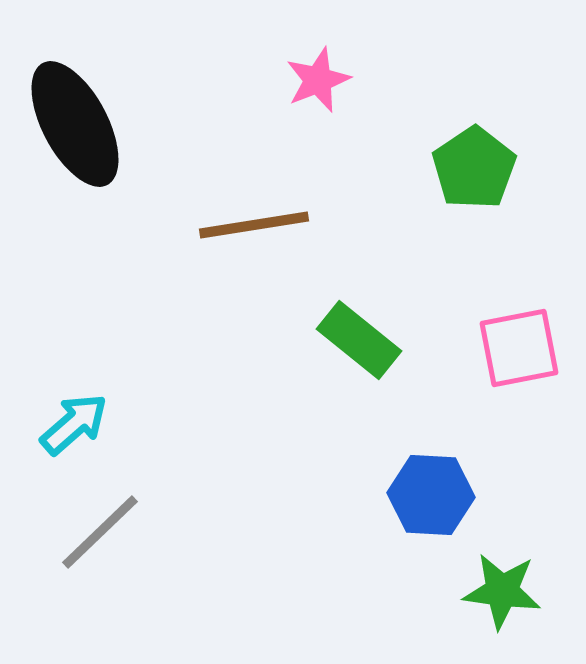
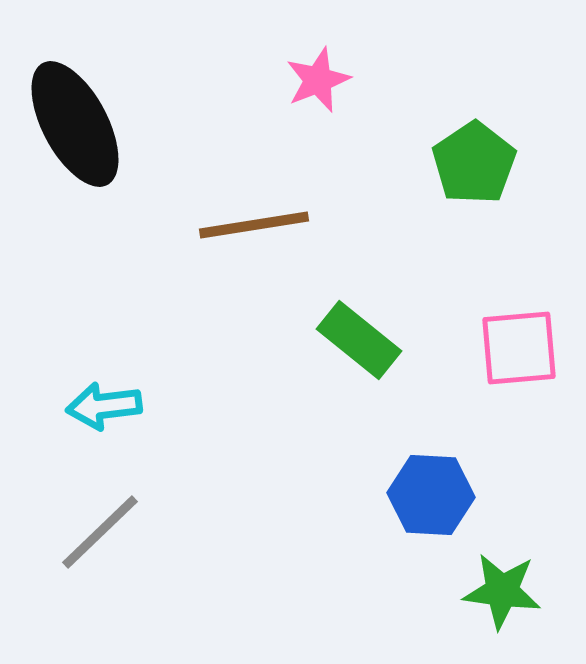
green pentagon: moved 5 px up
pink square: rotated 6 degrees clockwise
cyan arrow: moved 30 px right, 18 px up; rotated 146 degrees counterclockwise
